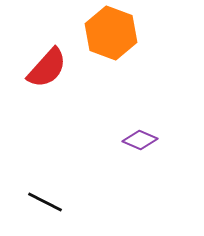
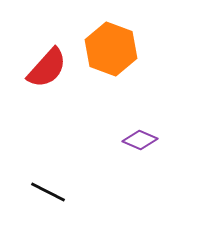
orange hexagon: moved 16 px down
black line: moved 3 px right, 10 px up
